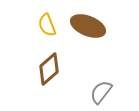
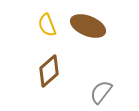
brown diamond: moved 2 px down
